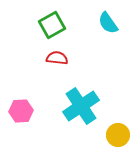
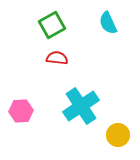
cyan semicircle: rotated 10 degrees clockwise
